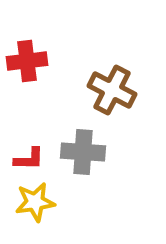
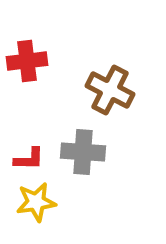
brown cross: moved 2 px left
yellow star: moved 1 px right
